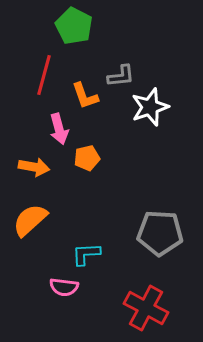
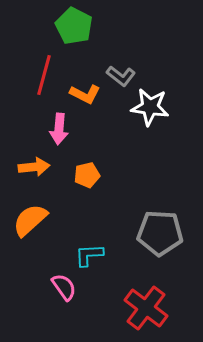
gray L-shape: rotated 44 degrees clockwise
orange L-shape: moved 2 px up; rotated 44 degrees counterclockwise
white star: rotated 27 degrees clockwise
pink arrow: rotated 20 degrees clockwise
orange pentagon: moved 17 px down
orange arrow: rotated 16 degrees counterclockwise
cyan L-shape: moved 3 px right, 1 px down
pink semicircle: rotated 132 degrees counterclockwise
red cross: rotated 9 degrees clockwise
